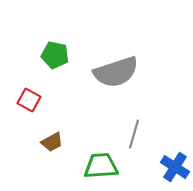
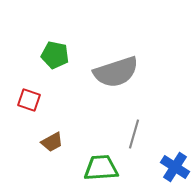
red square: rotated 10 degrees counterclockwise
green trapezoid: moved 2 px down
